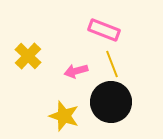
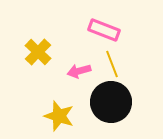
yellow cross: moved 10 px right, 4 px up
pink arrow: moved 3 px right
yellow star: moved 5 px left
